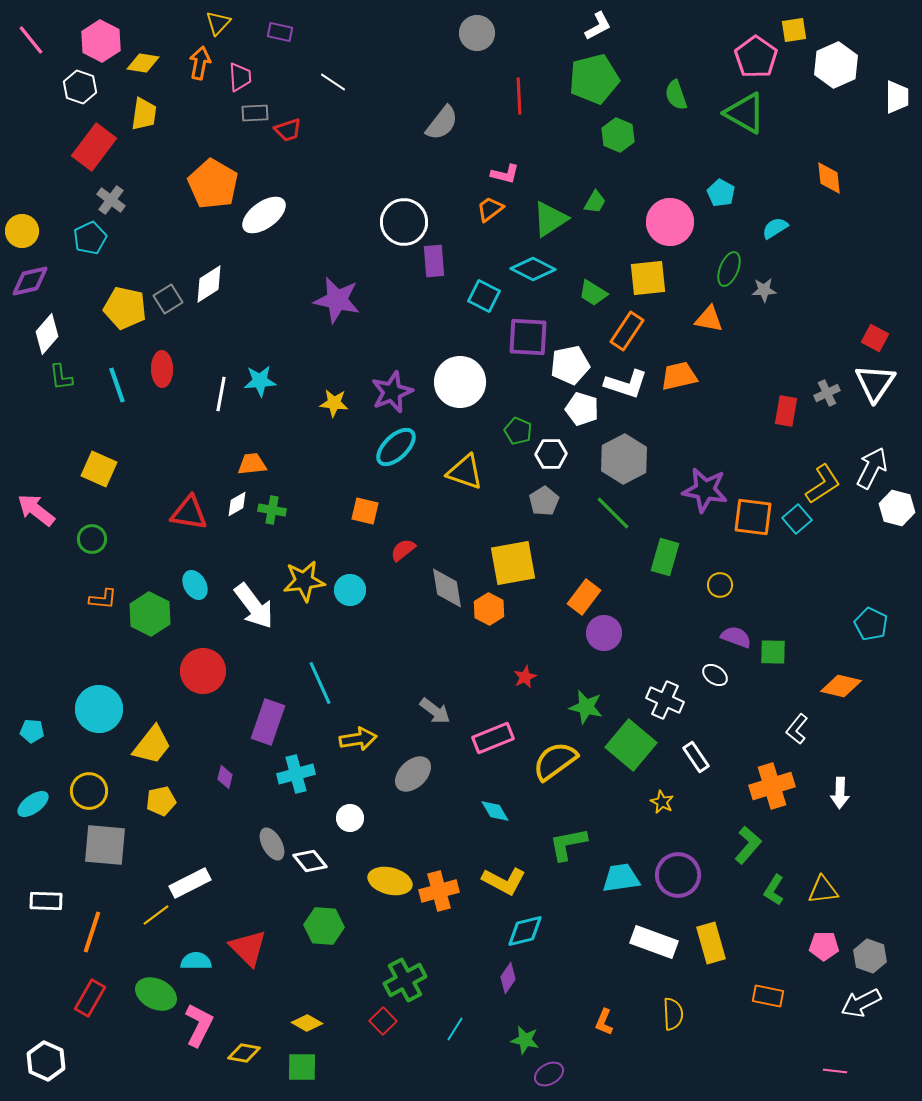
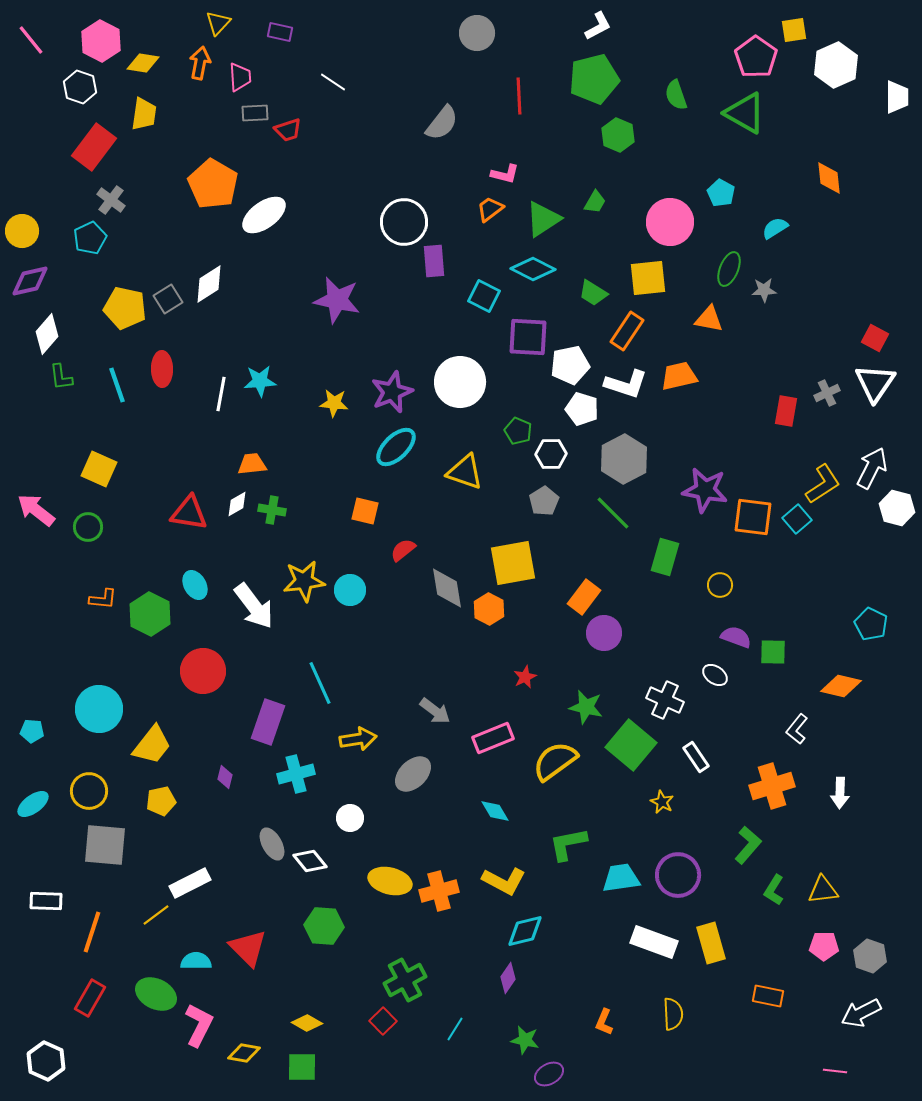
green triangle at (550, 219): moved 7 px left
green circle at (92, 539): moved 4 px left, 12 px up
white arrow at (861, 1003): moved 10 px down
